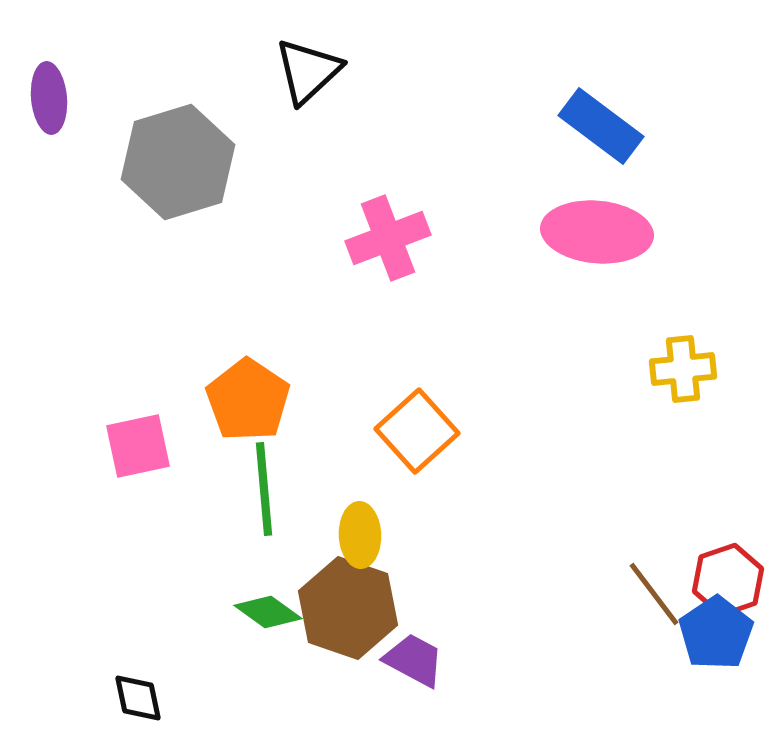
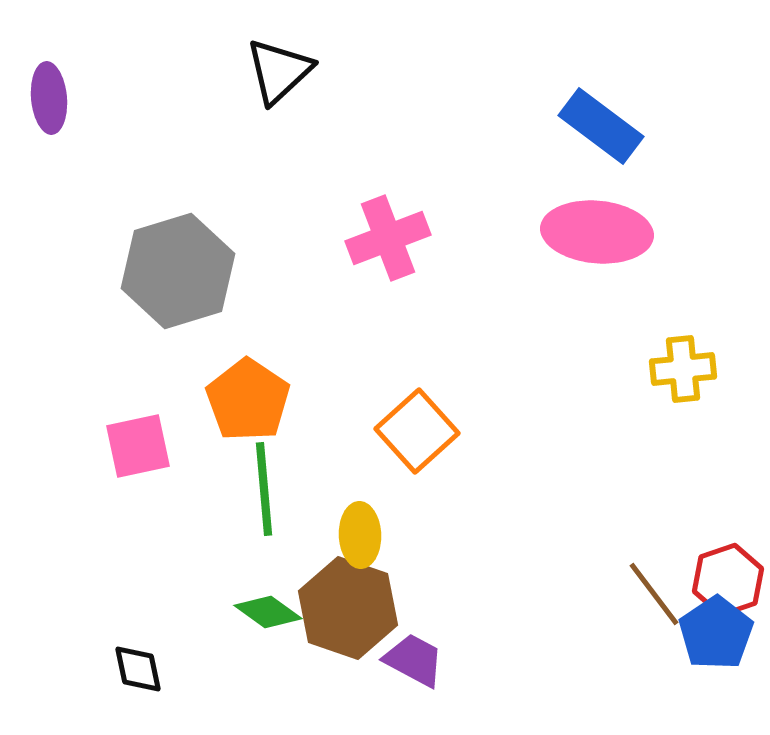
black triangle: moved 29 px left
gray hexagon: moved 109 px down
black diamond: moved 29 px up
